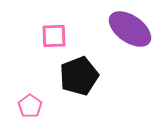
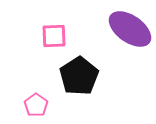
black pentagon: rotated 12 degrees counterclockwise
pink pentagon: moved 6 px right, 1 px up
